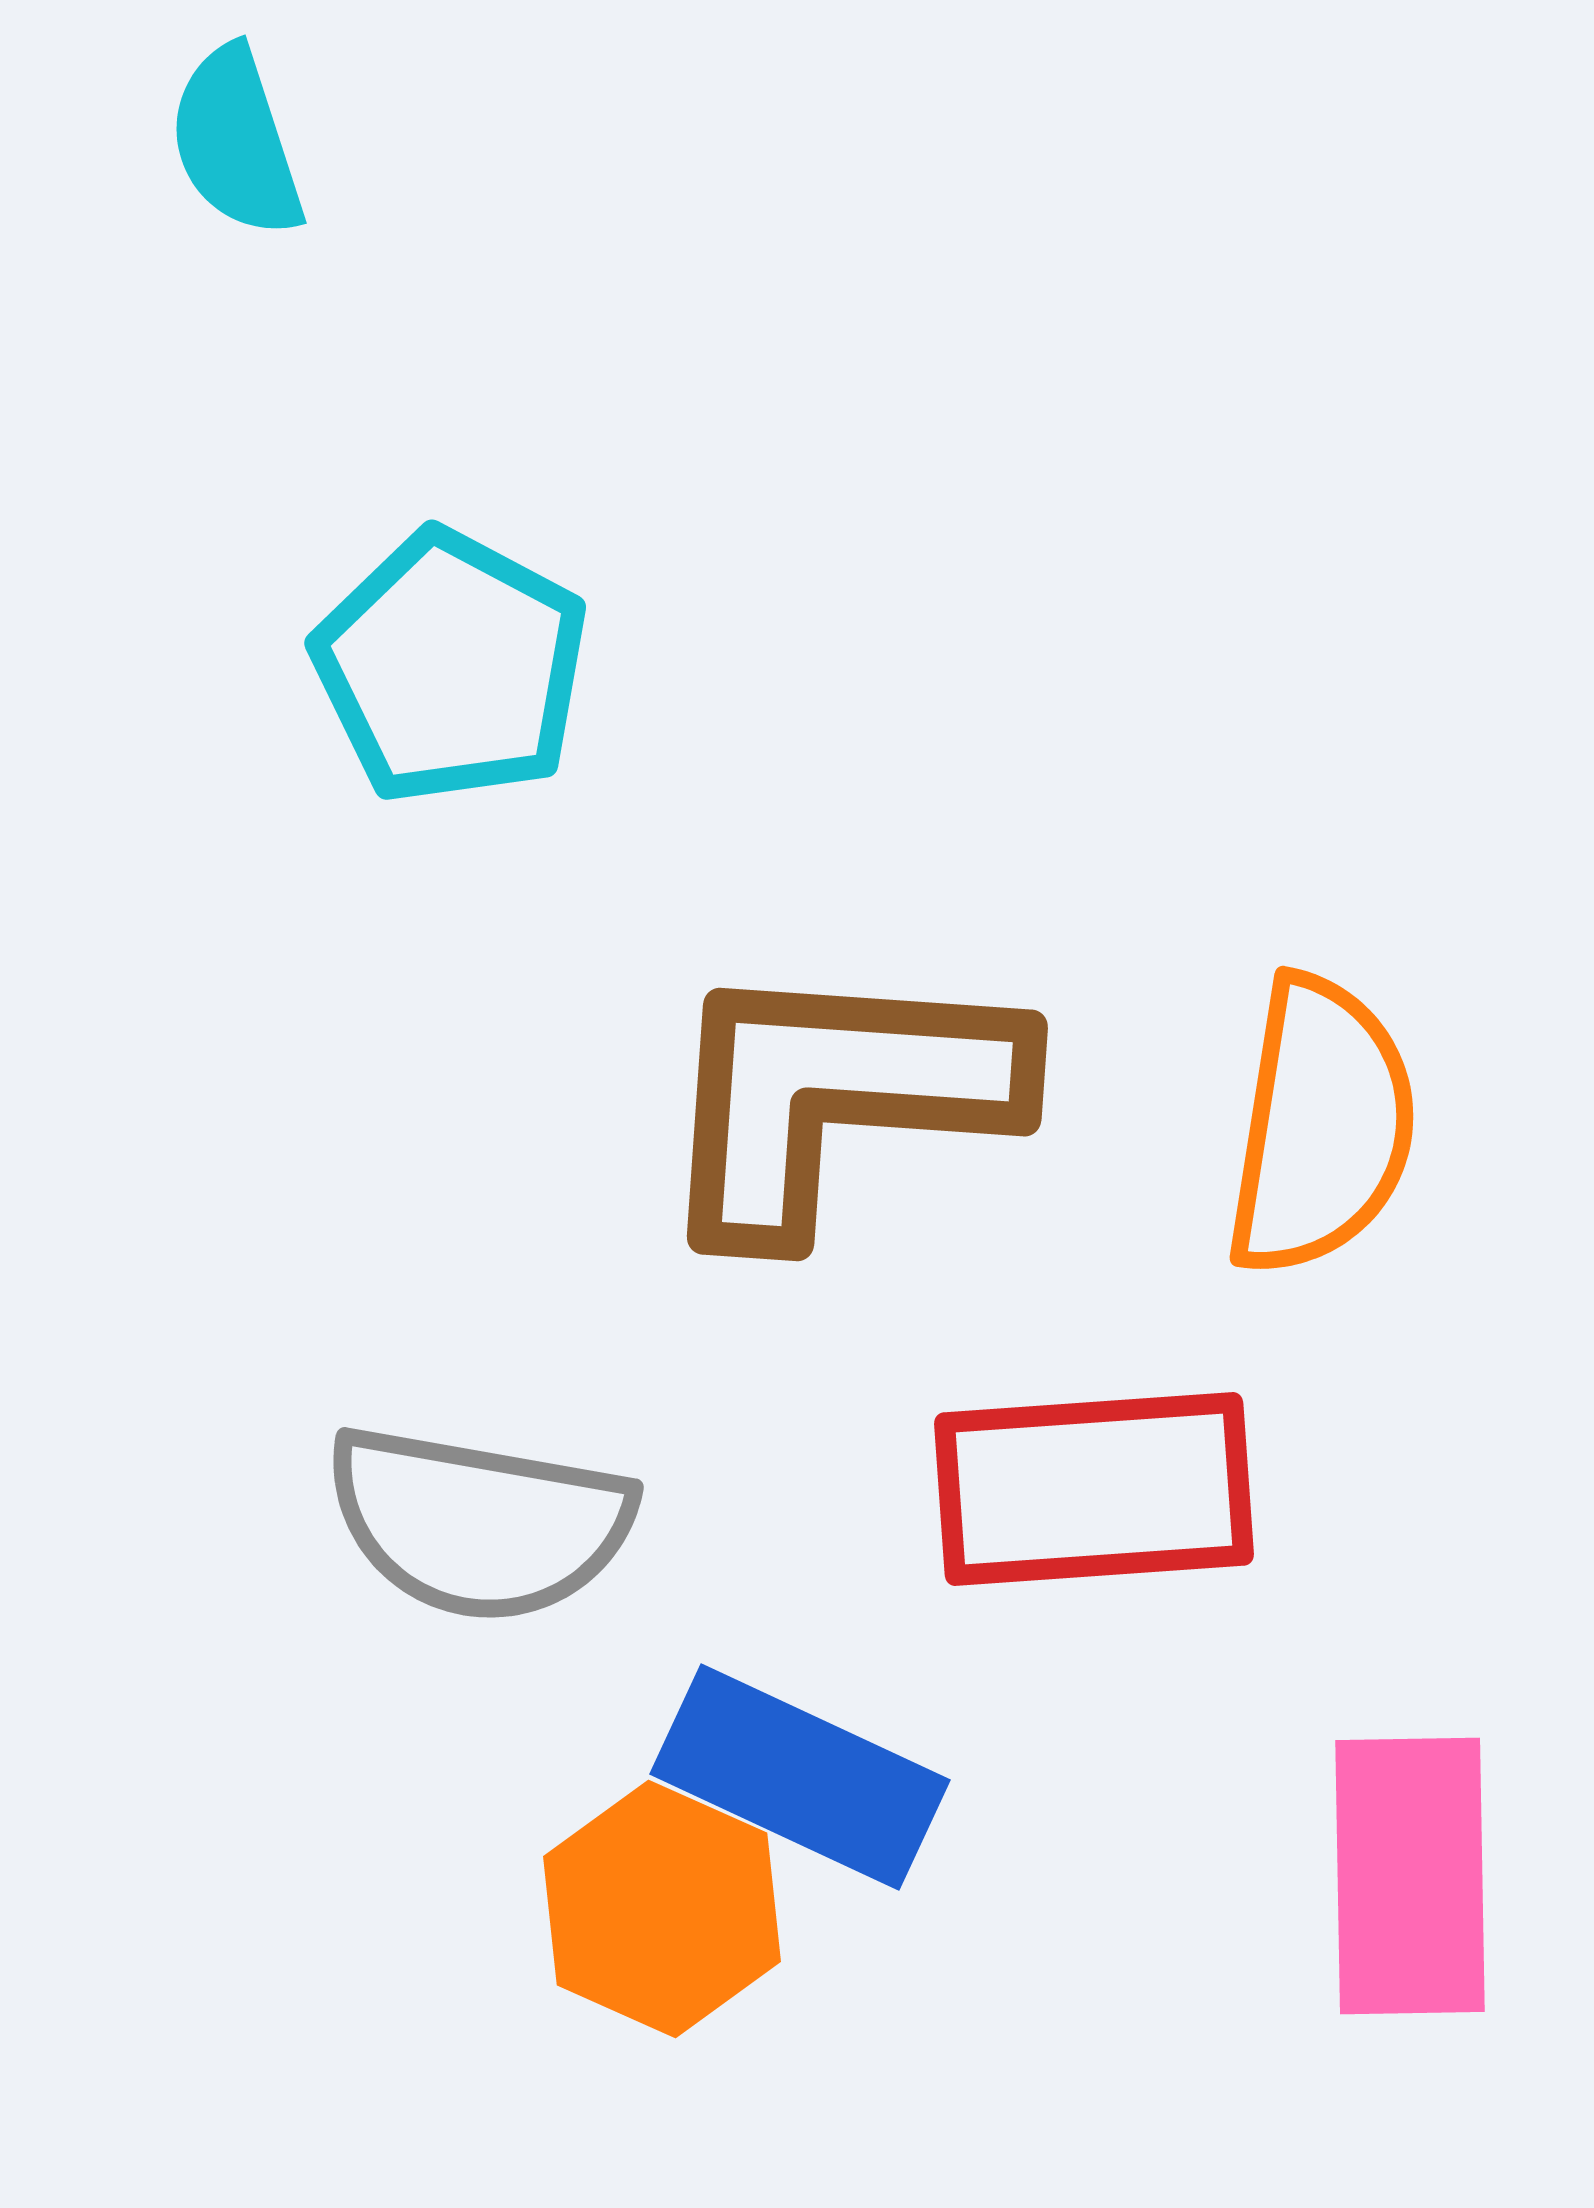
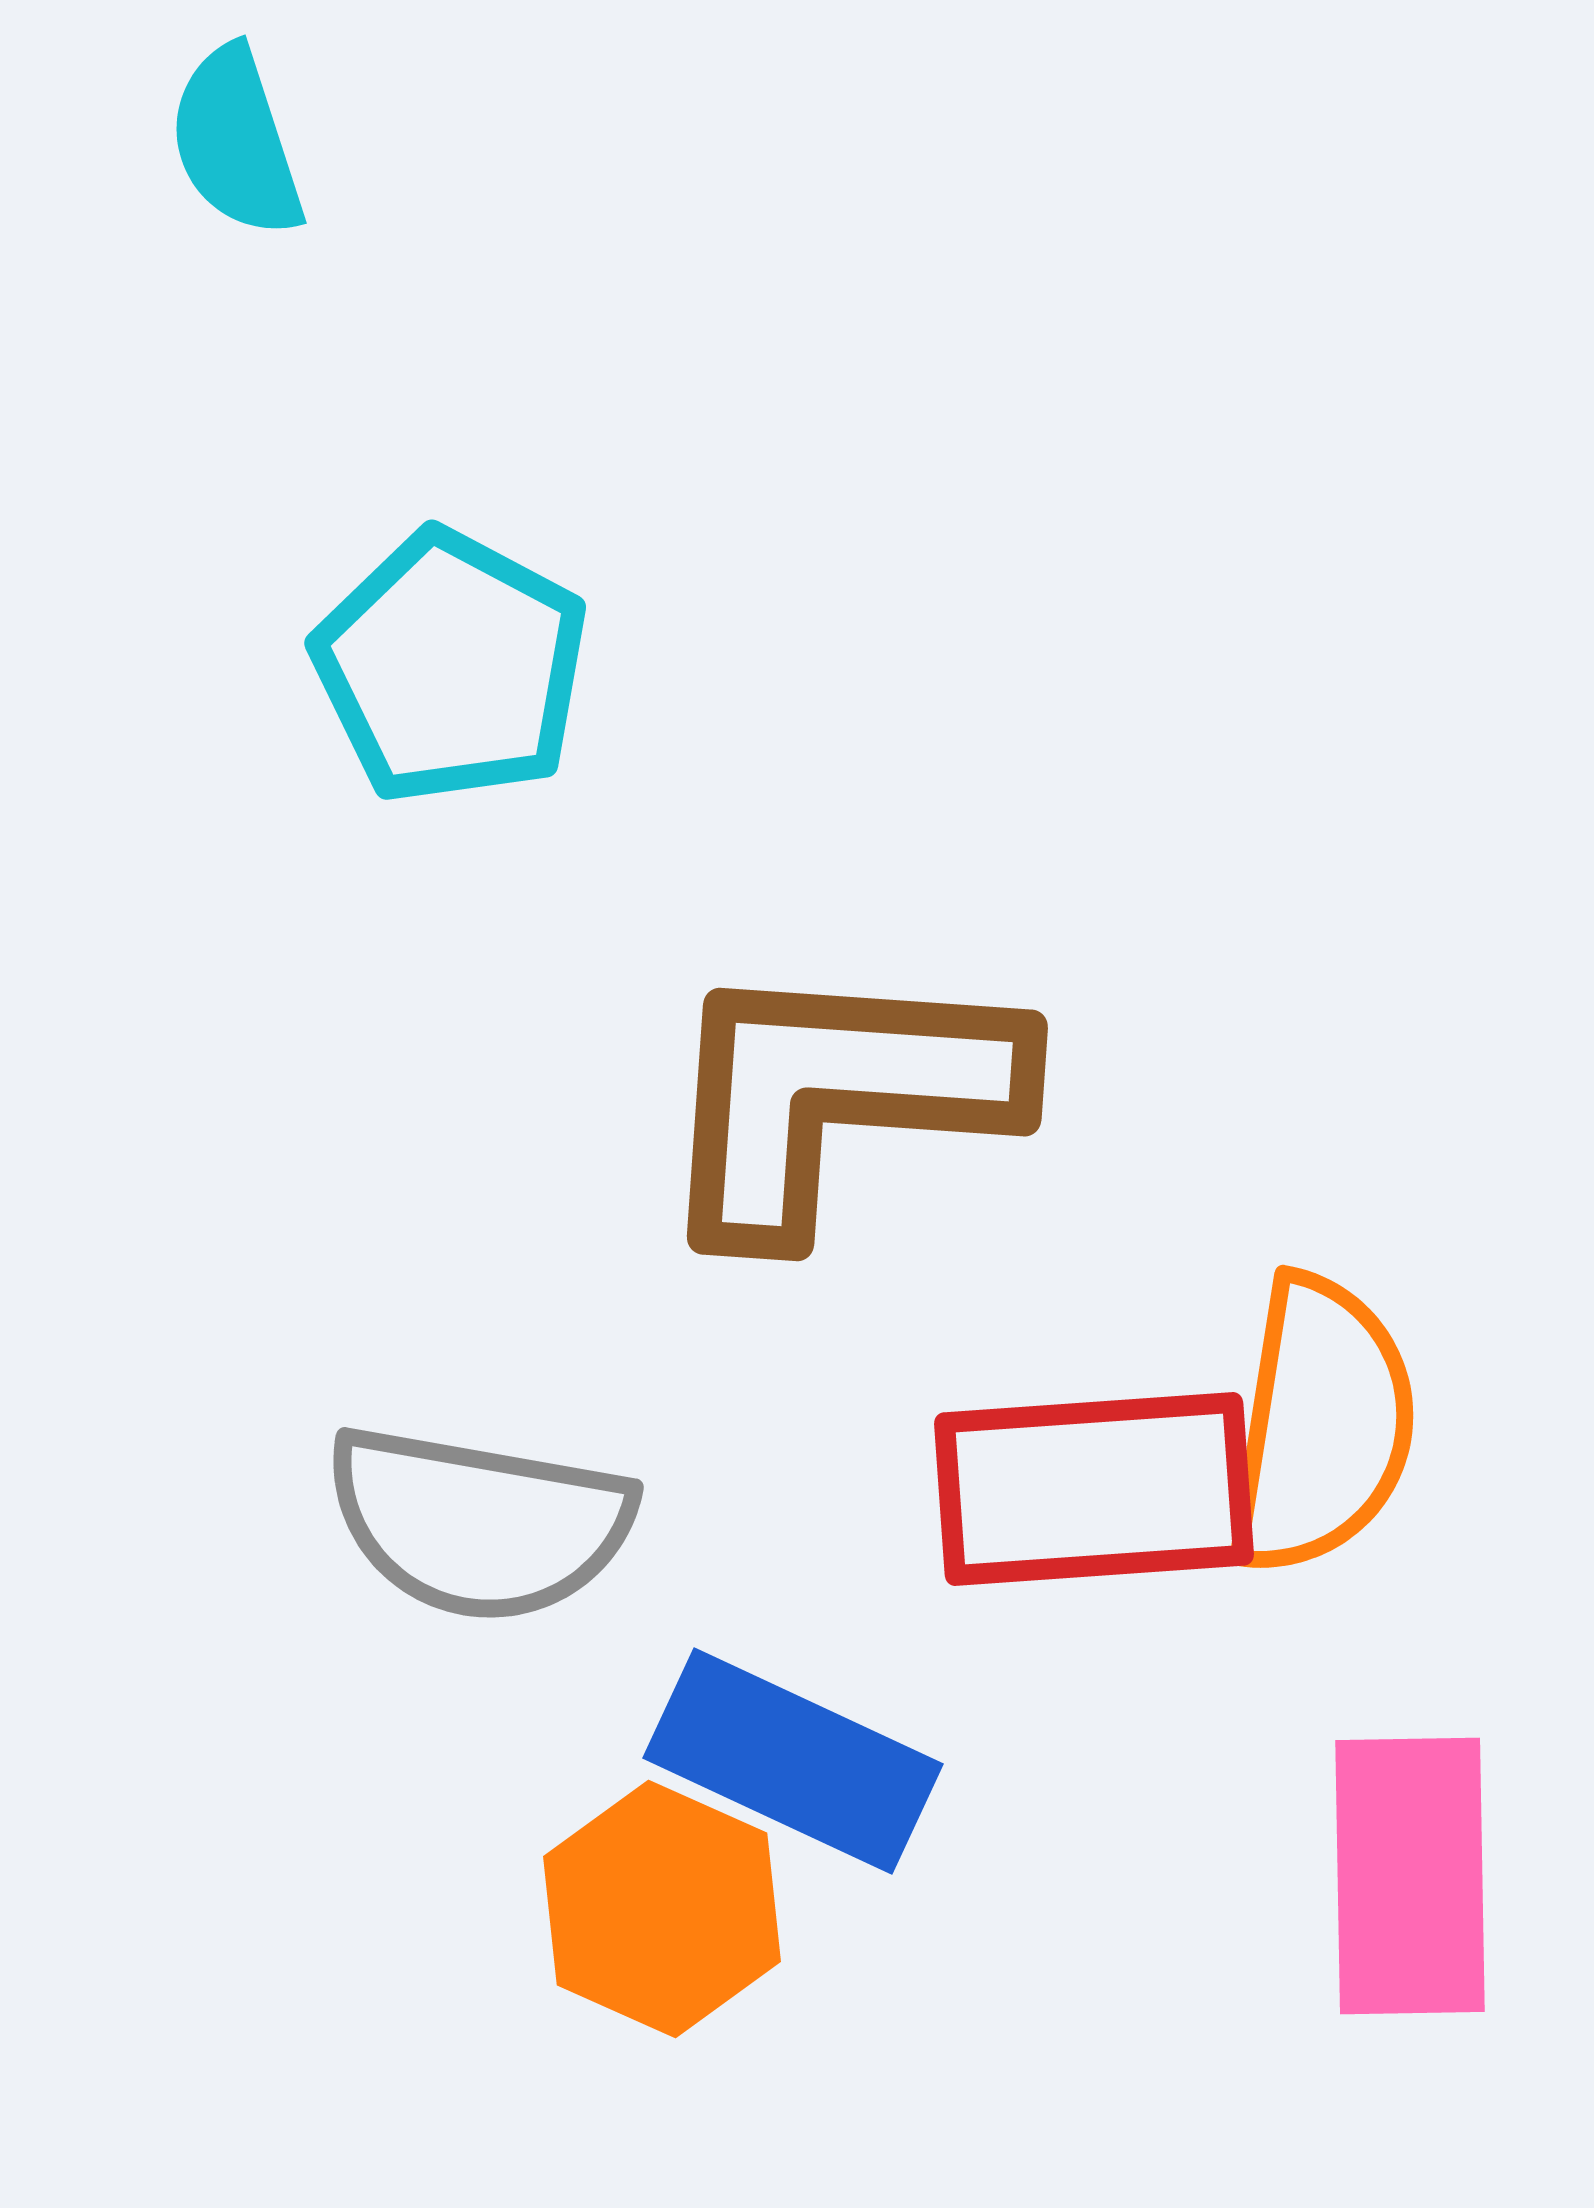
orange semicircle: moved 299 px down
blue rectangle: moved 7 px left, 16 px up
